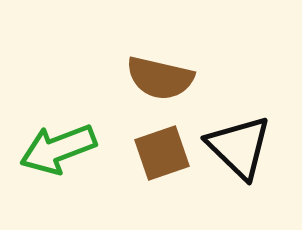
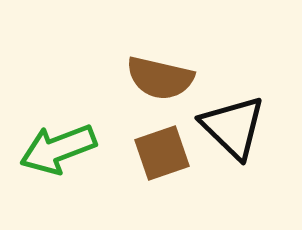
black triangle: moved 6 px left, 20 px up
